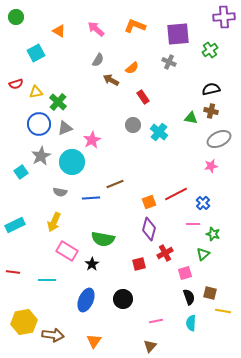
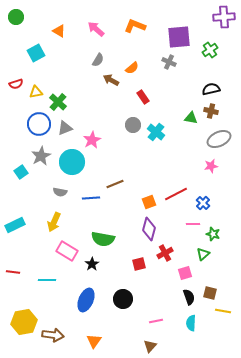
purple square at (178, 34): moved 1 px right, 3 px down
cyan cross at (159, 132): moved 3 px left
